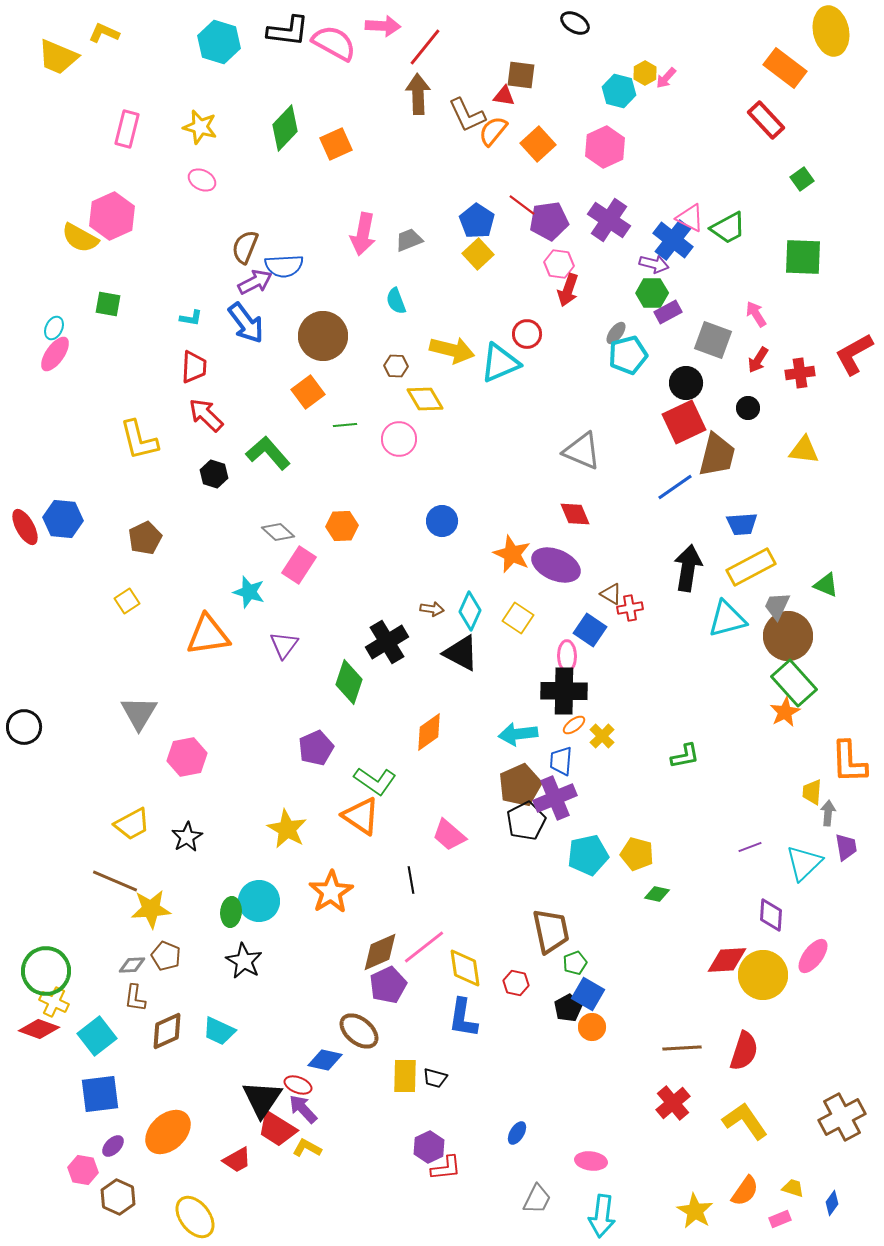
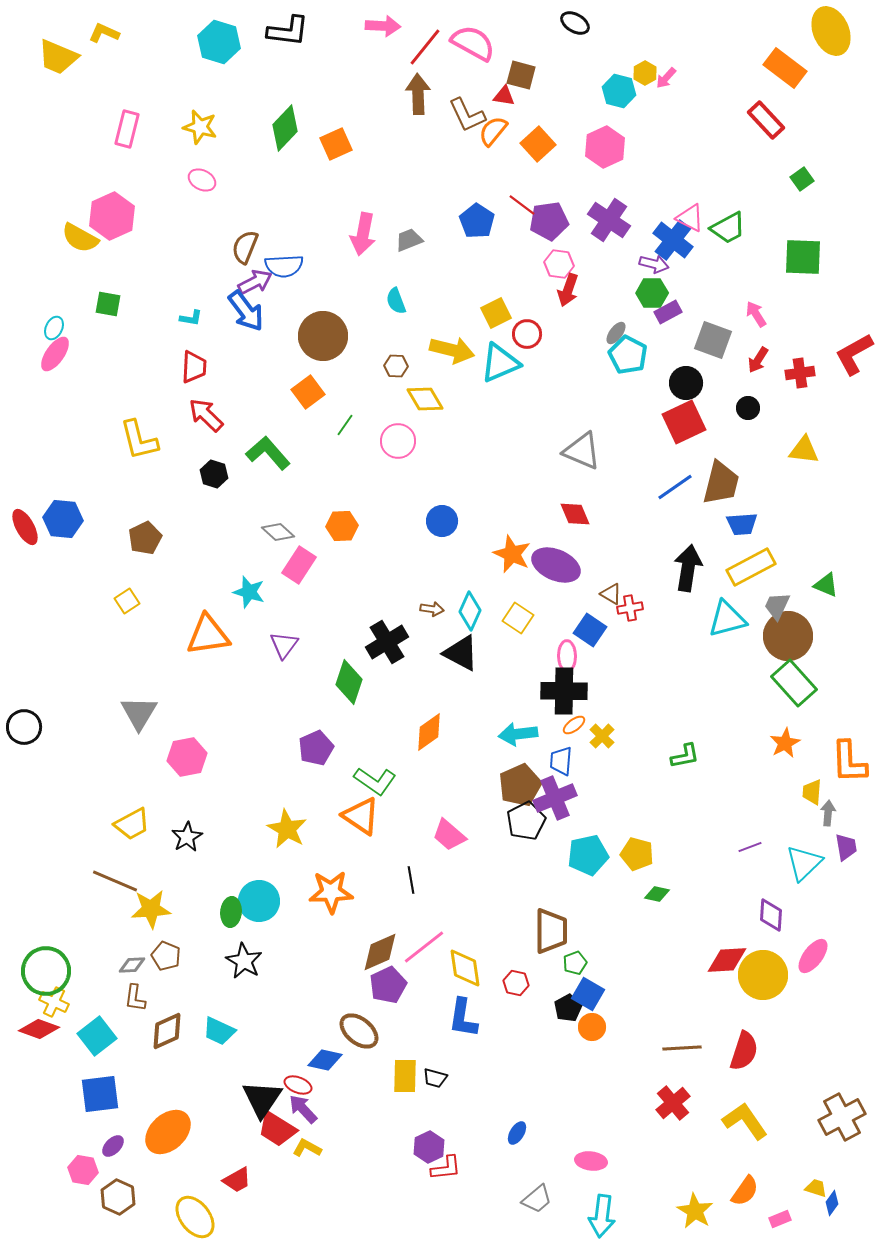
yellow ellipse at (831, 31): rotated 12 degrees counterclockwise
pink semicircle at (334, 43): moved 139 px right
brown square at (521, 75): rotated 8 degrees clockwise
yellow square at (478, 254): moved 18 px right, 59 px down; rotated 16 degrees clockwise
blue arrow at (246, 323): moved 12 px up
cyan pentagon at (628, 355): rotated 30 degrees counterclockwise
green line at (345, 425): rotated 50 degrees counterclockwise
pink circle at (399, 439): moved 1 px left, 2 px down
brown trapezoid at (717, 455): moved 4 px right, 28 px down
orange star at (785, 712): moved 31 px down
orange star at (331, 892): rotated 30 degrees clockwise
brown trapezoid at (551, 931): rotated 12 degrees clockwise
red trapezoid at (237, 1160): moved 20 px down
yellow trapezoid at (793, 1188): moved 23 px right
gray trapezoid at (537, 1199): rotated 24 degrees clockwise
